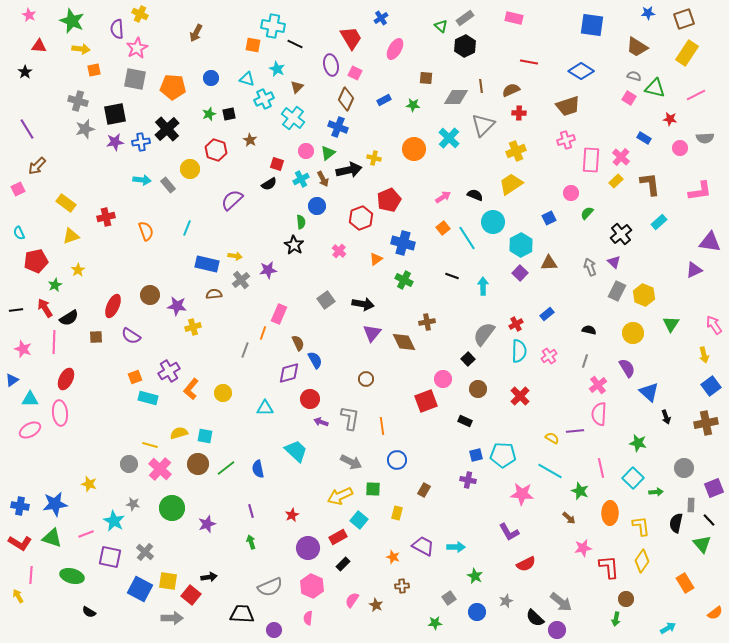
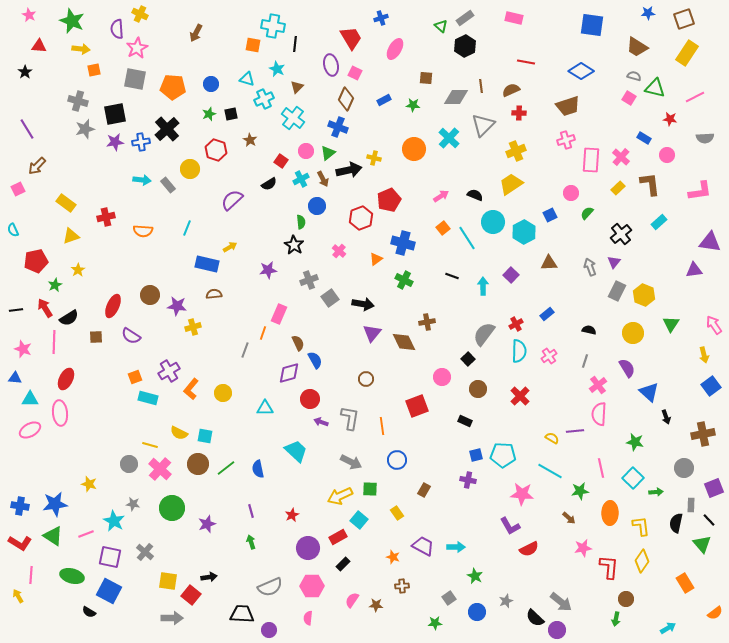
blue cross at (381, 18): rotated 16 degrees clockwise
black line at (295, 44): rotated 70 degrees clockwise
red line at (529, 62): moved 3 px left
blue circle at (211, 78): moved 6 px down
pink line at (696, 95): moved 1 px left, 2 px down
black square at (229, 114): moved 2 px right
pink circle at (680, 148): moved 13 px left, 7 px down
red square at (277, 164): moved 4 px right, 3 px up; rotated 16 degrees clockwise
yellow rectangle at (616, 181): moved 2 px right, 7 px down
pink arrow at (443, 197): moved 2 px left, 1 px up
blue square at (549, 218): moved 1 px right, 3 px up
orange semicircle at (146, 231): moved 3 px left; rotated 114 degrees clockwise
cyan semicircle at (19, 233): moved 6 px left, 3 px up
cyan hexagon at (521, 245): moved 3 px right, 13 px up
yellow arrow at (235, 256): moved 5 px left, 9 px up; rotated 40 degrees counterclockwise
purple triangle at (614, 262): rotated 24 degrees clockwise
purple triangle at (694, 270): rotated 18 degrees clockwise
purple square at (520, 273): moved 9 px left, 2 px down
gray cross at (241, 280): moved 68 px right; rotated 18 degrees clockwise
gray square at (326, 300): moved 4 px right, 2 px up
pink circle at (443, 379): moved 1 px left, 2 px up
blue triangle at (12, 380): moved 3 px right, 2 px up; rotated 40 degrees clockwise
red square at (426, 401): moved 9 px left, 5 px down
brown cross at (706, 423): moved 3 px left, 11 px down
yellow semicircle at (179, 433): rotated 138 degrees counterclockwise
green star at (638, 443): moved 3 px left, 1 px up
green square at (373, 489): moved 3 px left
green star at (580, 491): rotated 30 degrees counterclockwise
yellow rectangle at (397, 513): rotated 48 degrees counterclockwise
purple L-shape at (509, 532): moved 1 px right, 6 px up
green triangle at (52, 538): moved 1 px right, 2 px up; rotated 15 degrees clockwise
red semicircle at (526, 564): moved 3 px right, 15 px up
red L-shape at (609, 567): rotated 10 degrees clockwise
pink hexagon at (312, 586): rotated 25 degrees counterclockwise
blue square at (140, 589): moved 31 px left, 2 px down
brown star at (376, 605): rotated 24 degrees counterclockwise
purple circle at (274, 630): moved 5 px left
